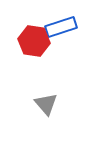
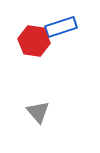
gray triangle: moved 8 px left, 8 px down
